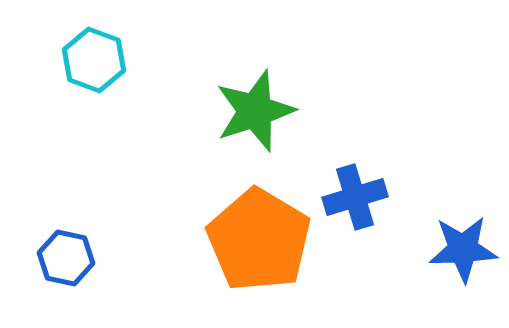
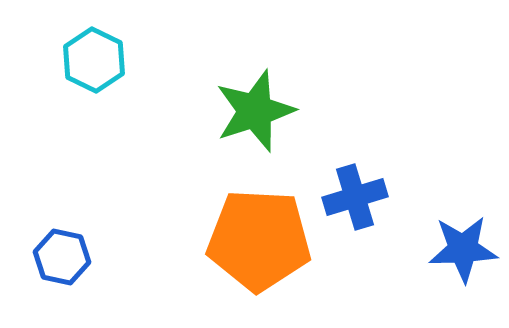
cyan hexagon: rotated 6 degrees clockwise
orange pentagon: rotated 28 degrees counterclockwise
blue hexagon: moved 4 px left, 1 px up
